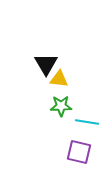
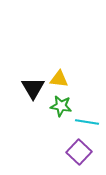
black triangle: moved 13 px left, 24 px down
green star: rotated 10 degrees clockwise
purple square: rotated 30 degrees clockwise
